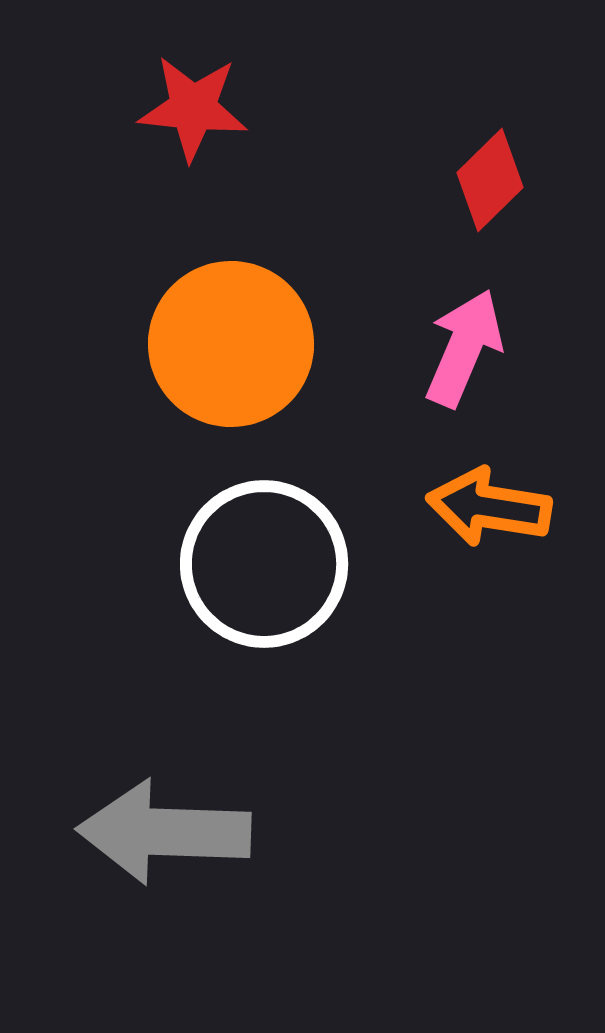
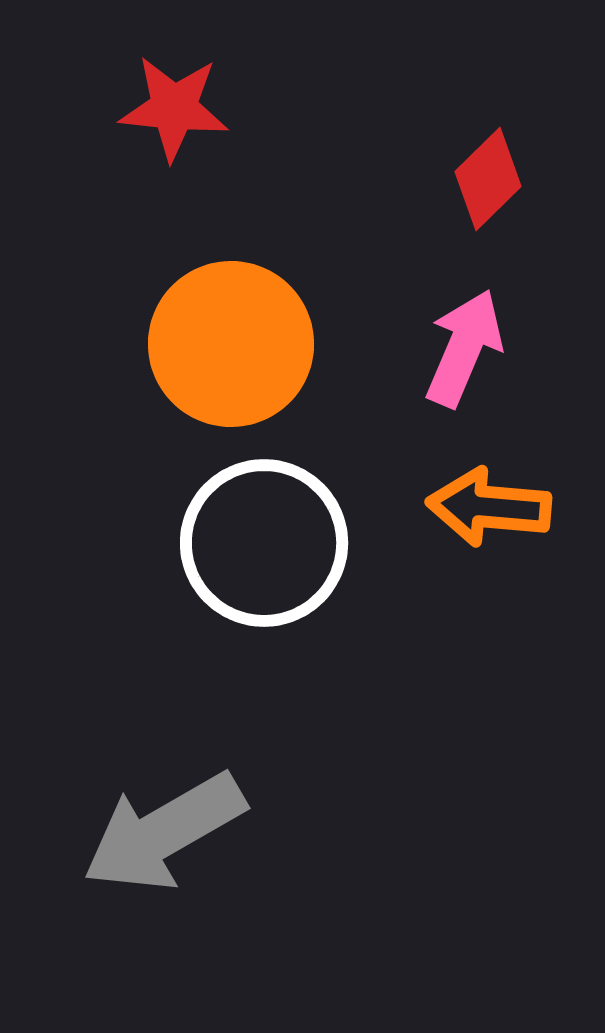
red star: moved 19 px left
red diamond: moved 2 px left, 1 px up
orange arrow: rotated 4 degrees counterclockwise
white circle: moved 21 px up
gray arrow: rotated 32 degrees counterclockwise
